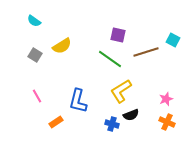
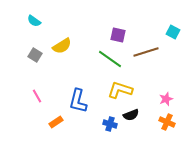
cyan square: moved 8 px up
yellow L-shape: moved 1 px left, 1 px up; rotated 50 degrees clockwise
blue cross: moved 2 px left
